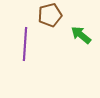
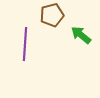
brown pentagon: moved 2 px right
